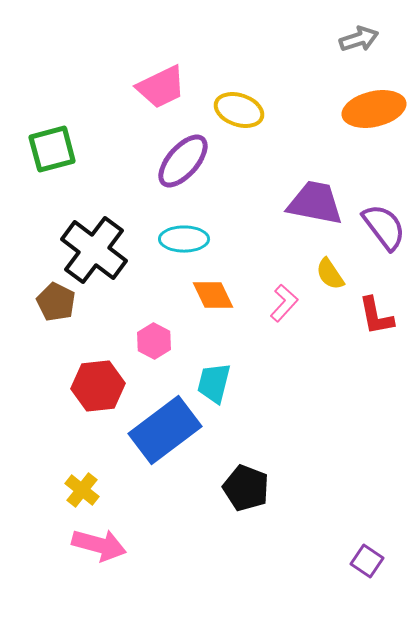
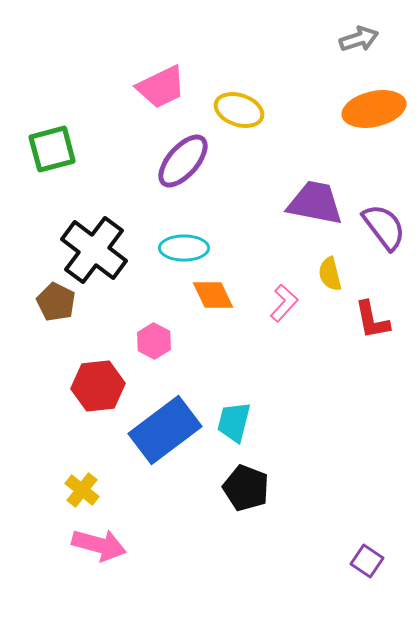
cyan ellipse: moved 9 px down
yellow semicircle: rotated 20 degrees clockwise
red L-shape: moved 4 px left, 4 px down
cyan trapezoid: moved 20 px right, 39 px down
